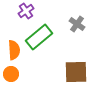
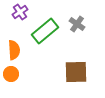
purple cross: moved 6 px left, 1 px down
green rectangle: moved 6 px right, 6 px up
